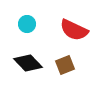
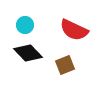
cyan circle: moved 2 px left, 1 px down
black diamond: moved 10 px up
